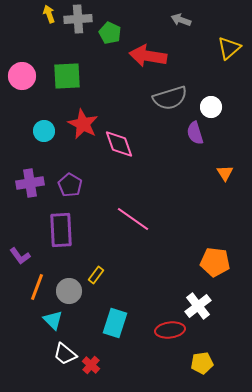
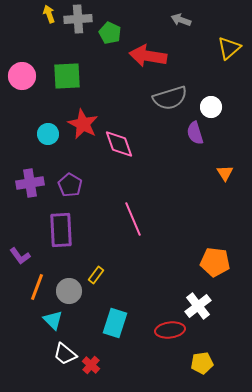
cyan circle: moved 4 px right, 3 px down
pink line: rotated 32 degrees clockwise
